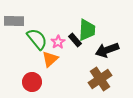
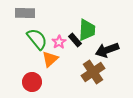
gray rectangle: moved 11 px right, 8 px up
pink star: moved 1 px right
brown cross: moved 7 px left, 7 px up
